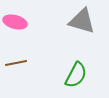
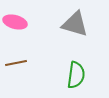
gray triangle: moved 7 px left, 3 px down
green semicircle: rotated 20 degrees counterclockwise
